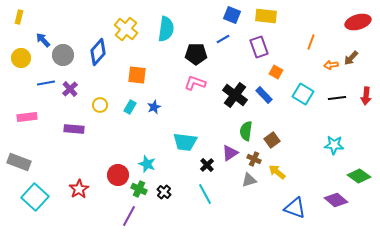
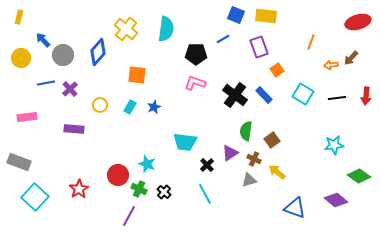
blue square at (232, 15): moved 4 px right
orange square at (276, 72): moved 1 px right, 2 px up; rotated 24 degrees clockwise
cyan star at (334, 145): rotated 12 degrees counterclockwise
